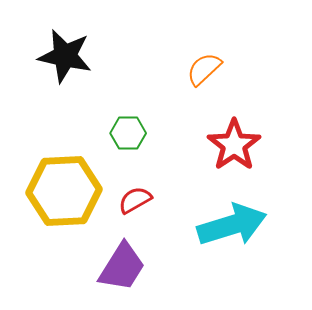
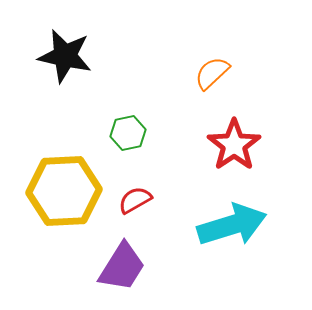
orange semicircle: moved 8 px right, 4 px down
green hexagon: rotated 12 degrees counterclockwise
